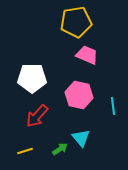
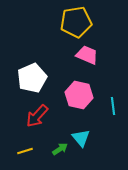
white pentagon: rotated 24 degrees counterclockwise
